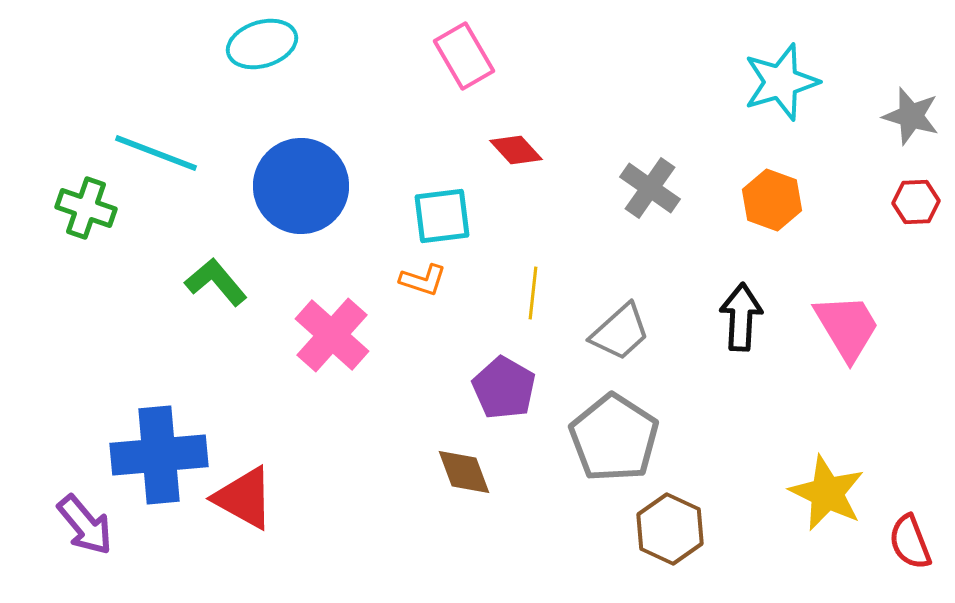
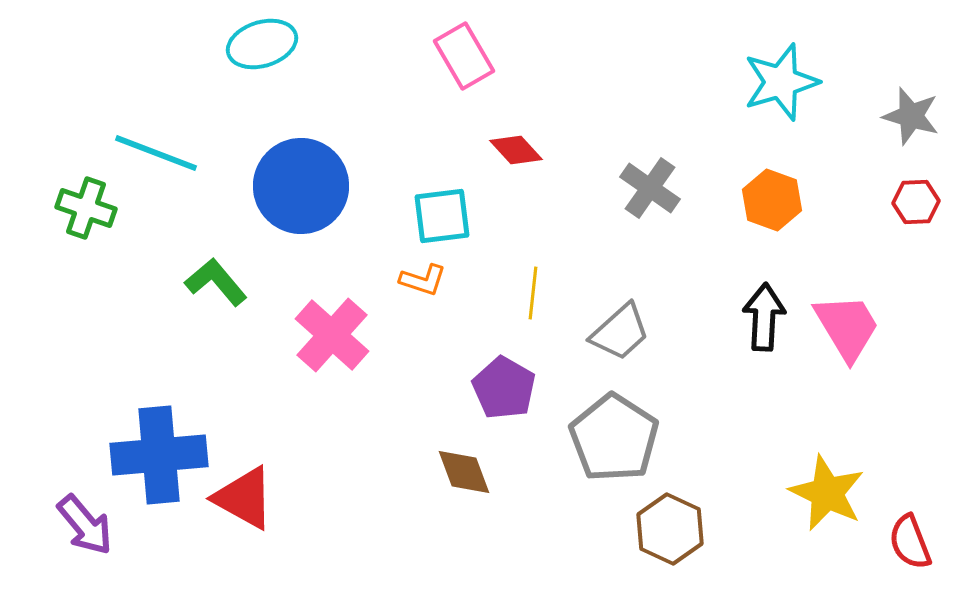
black arrow: moved 23 px right
